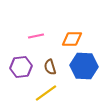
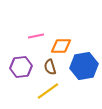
orange diamond: moved 11 px left, 7 px down
blue hexagon: rotated 12 degrees counterclockwise
yellow line: moved 2 px right, 2 px up
